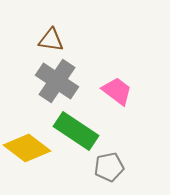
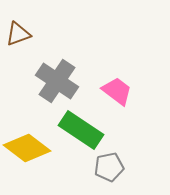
brown triangle: moved 33 px left, 6 px up; rotated 28 degrees counterclockwise
green rectangle: moved 5 px right, 1 px up
